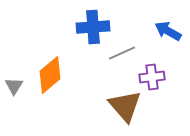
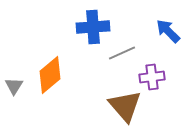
blue arrow: rotated 16 degrees clockwise
